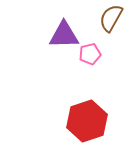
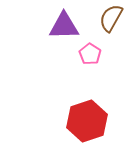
purple triangle: moved 9 px up
pink pentagon: rotated 25 degrees counterclockwise
